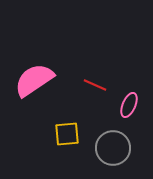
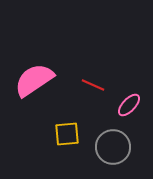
red line: moved 2 px left
pink ellipse: rotated 20 degrees clockwise
gray circle: moved 1 px up
